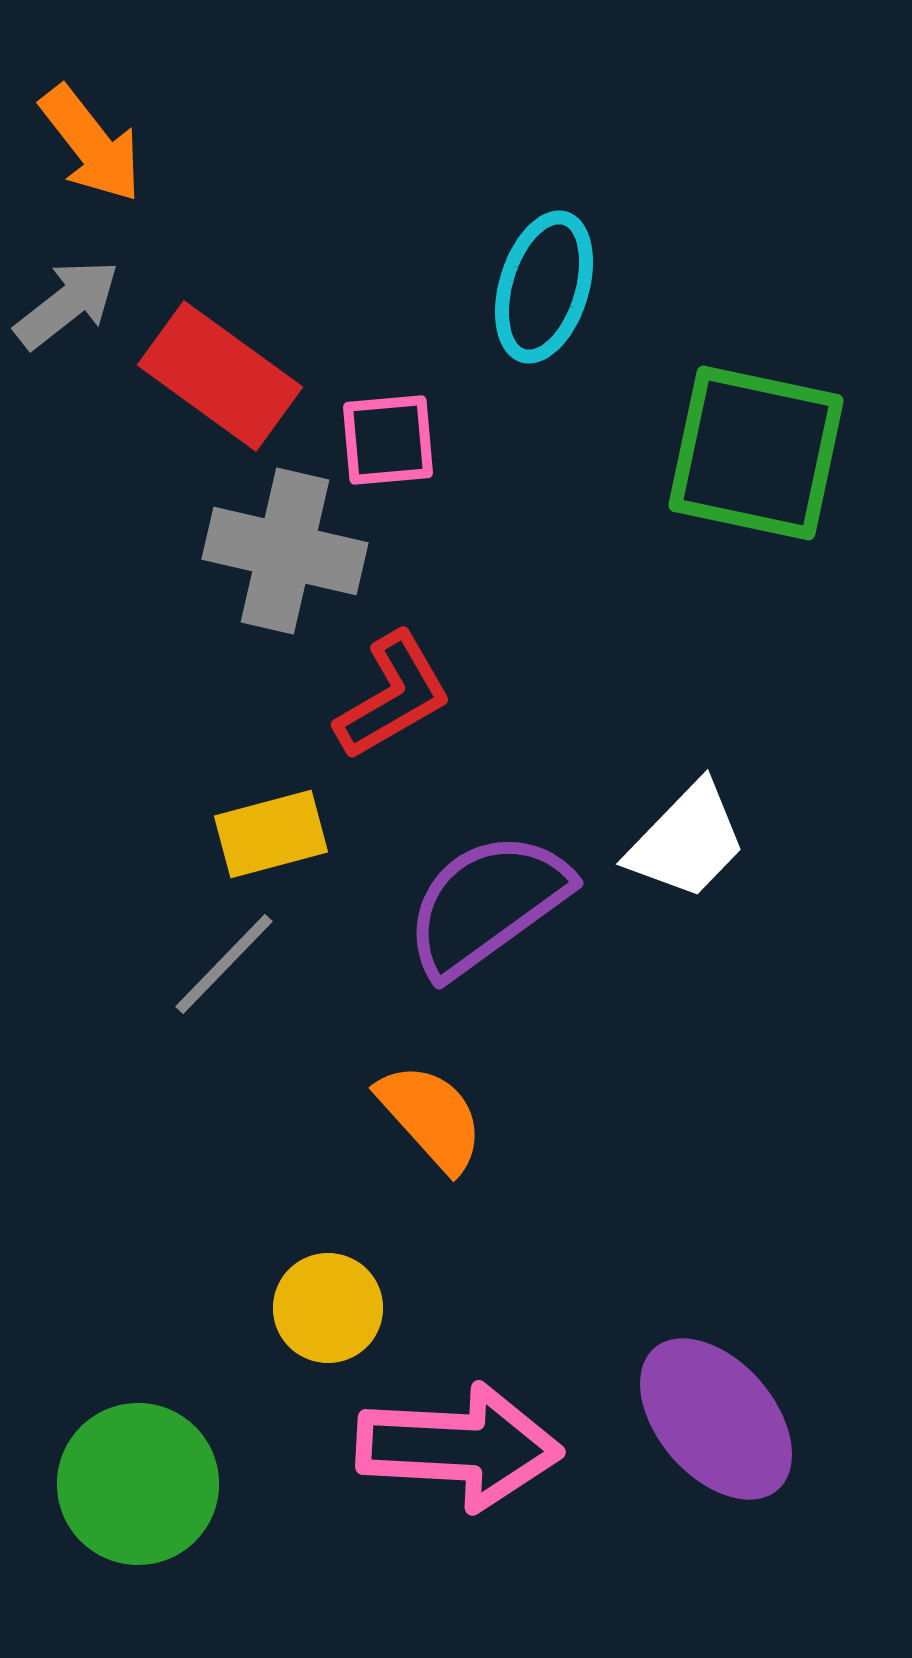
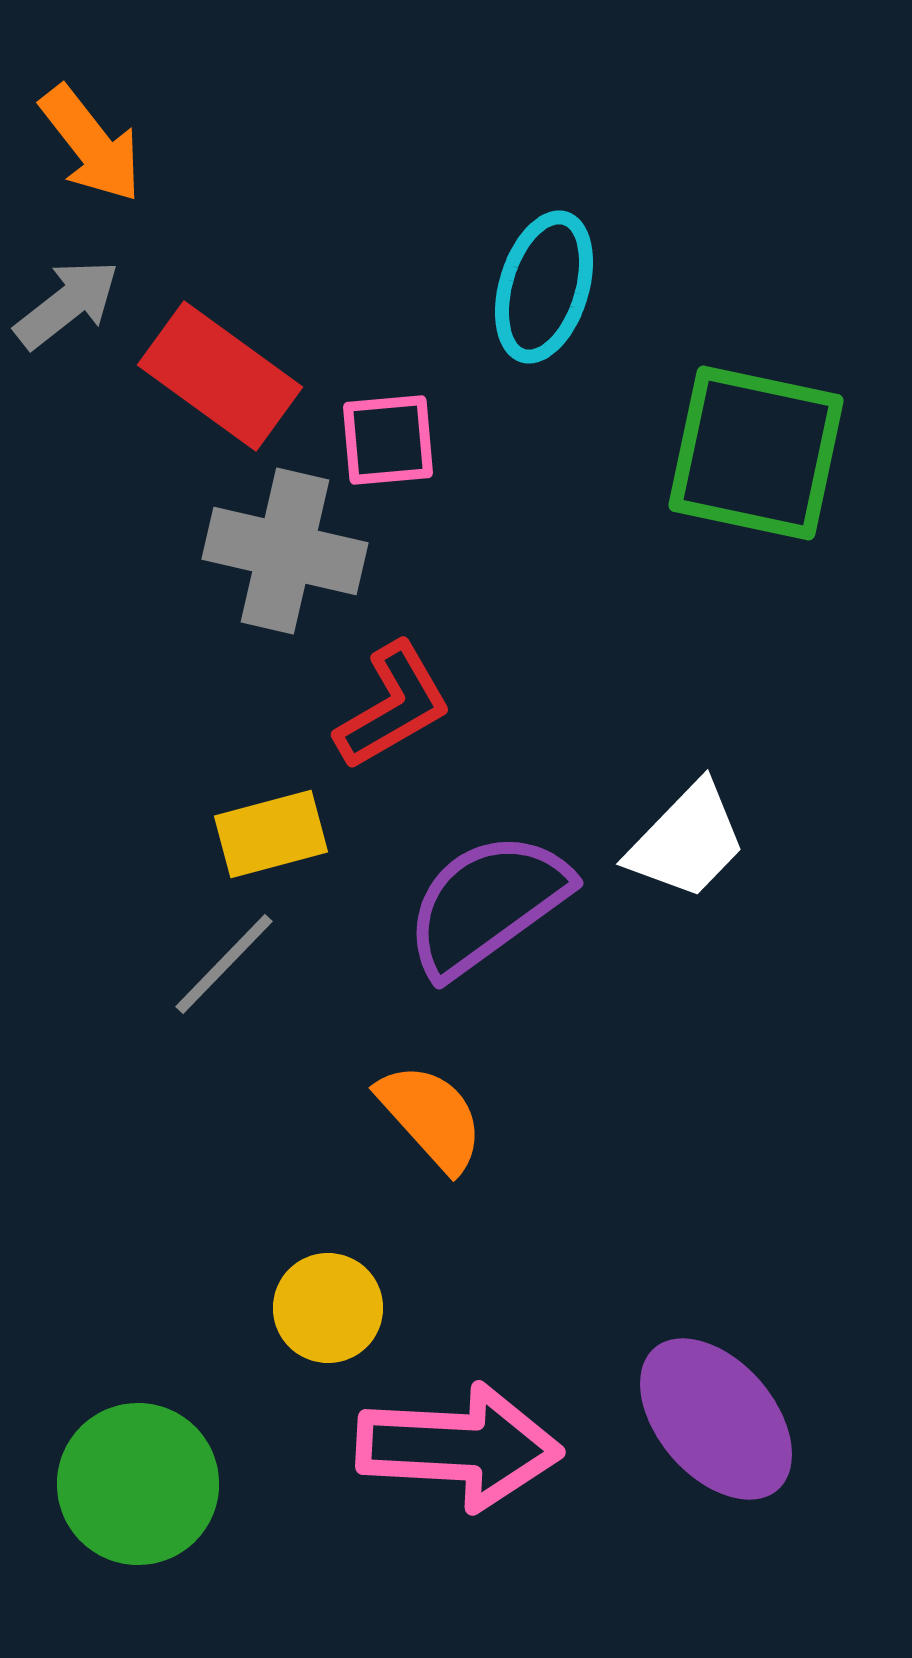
red L-shape: moved 10 px down
